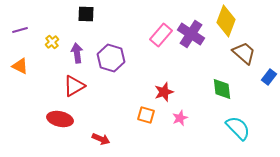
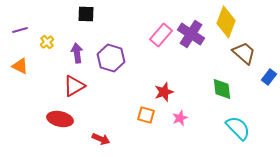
yellow diamond: moved 1 px down
yellow cross: moved 5 px left
